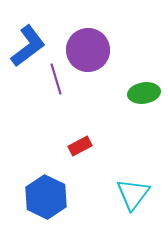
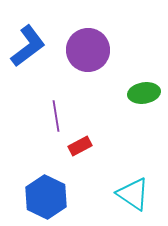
purple line: moved 37 px down; rotated 8 degrees clockwise
cyan triangle: rotated 33 degrees counterclockwise
